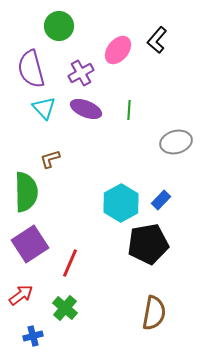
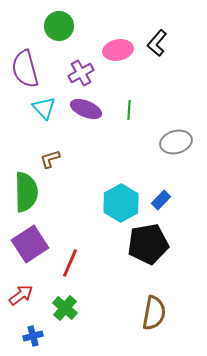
black L-shape: moved 3 px down
pink ellipse: rotated 40 degrees clockwise
purple semicircle: moved 6 px left
